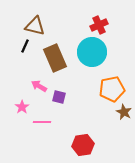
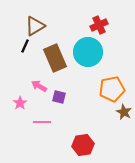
brown triangle: rotated 45 degrees counterclockwise
cyan circle: moved 4 px left
pink star: moved 2 px left, 4 px up
